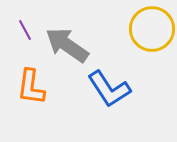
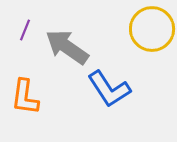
purple line: rotated 50 degrees clockwise
gray arrow: moved 2 px down
orange L-shape: moved 6 px left, 10 px down
